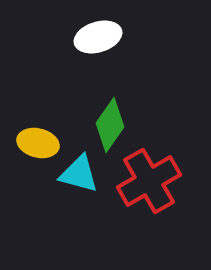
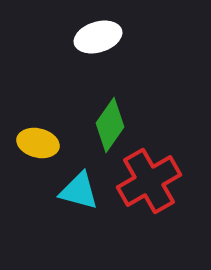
cyan triangle: moved 17 px down
